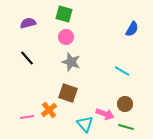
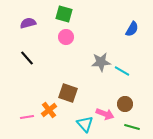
gray star: moved 30 px right; rotated 24 degrees counterclockwise
green line: moved 6 px right
